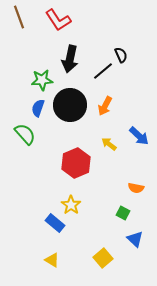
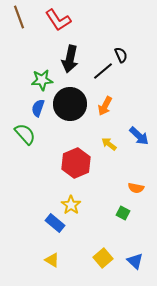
black circle: moved 1 px up
blue triangle: moved 22 px down
